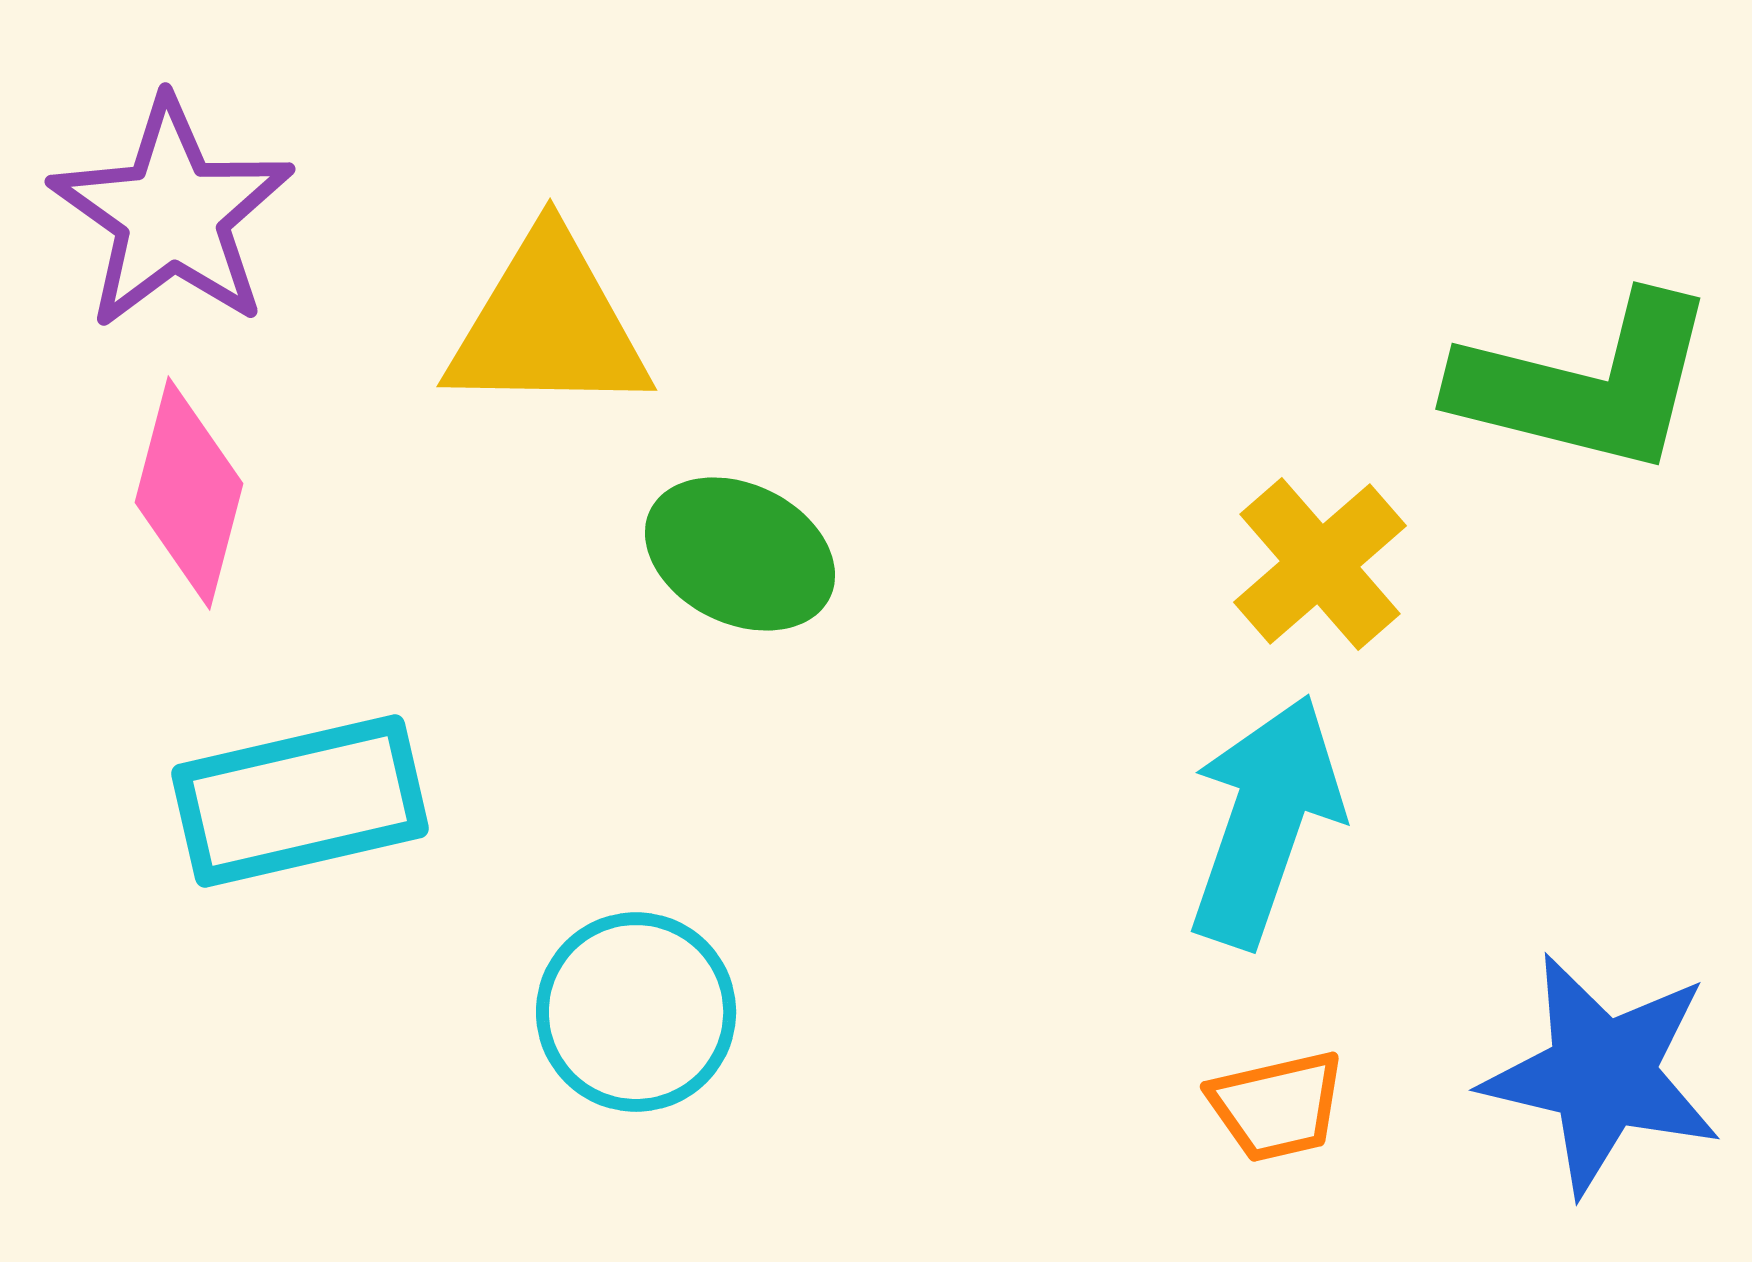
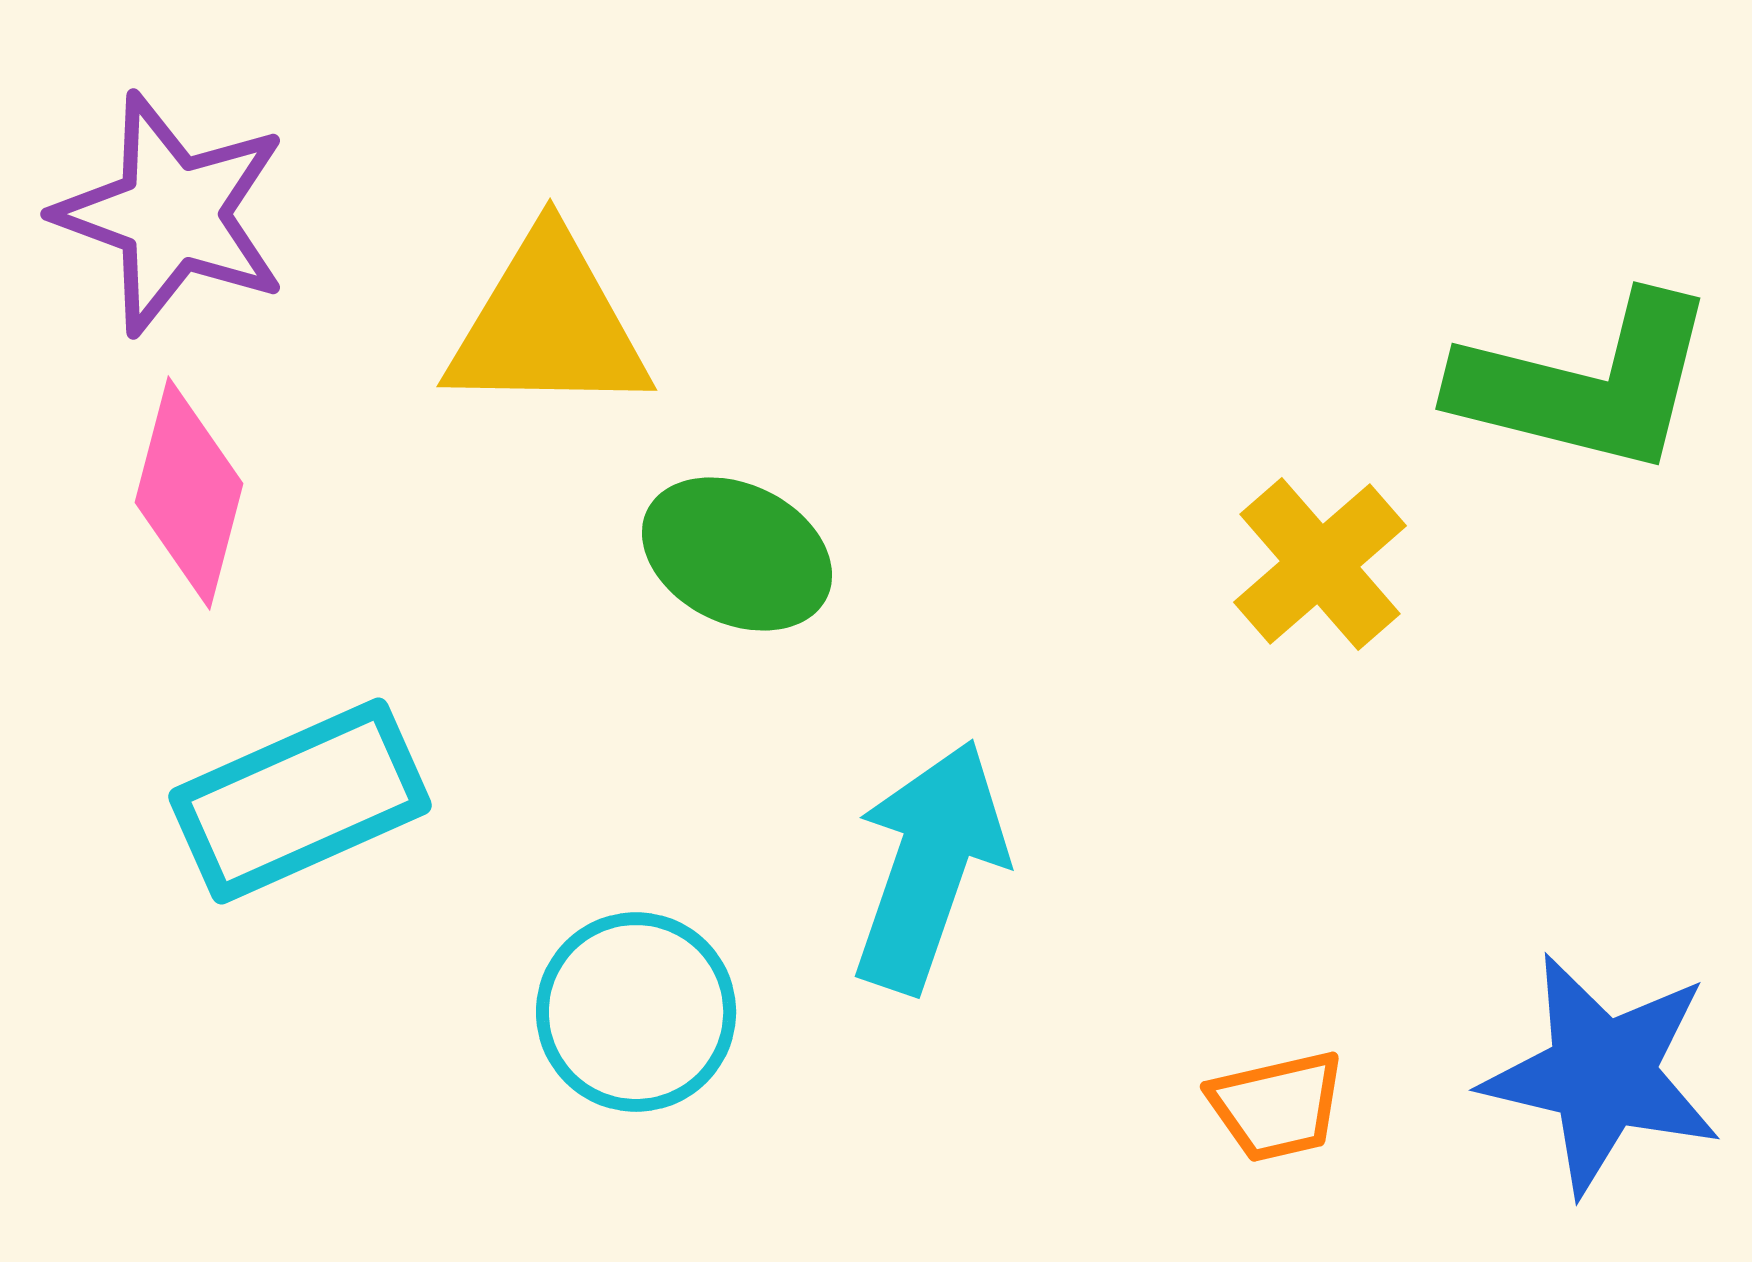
purple star: rotated 15 degrees counterclockwise
green ellipse: moved 3 px left
cyan rectangle: rotated 11 degrees counterclockwise
cyan arrow: moved 336 px left, 45 px down
